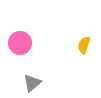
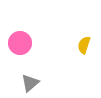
gray triangle: moved 2 px left
